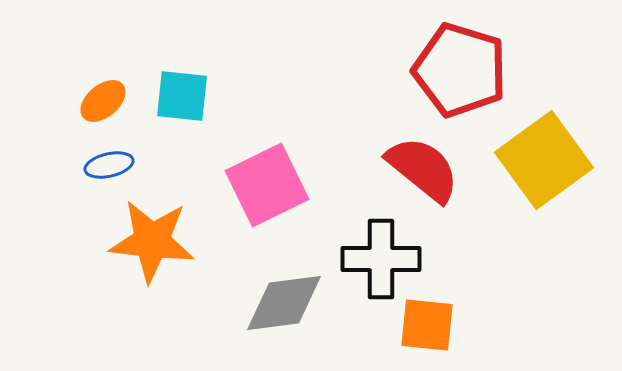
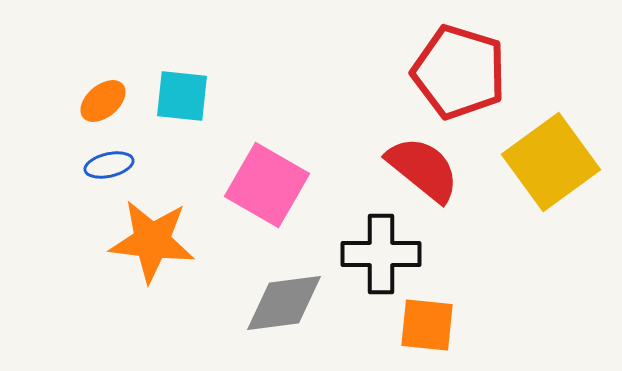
red pentagon: moved 1 px left, 2 px down
yellow square: moved 7 px right, 2 px down
pink square: rotated 34 degrees counterclockwise
black cross: moved 5 px up
